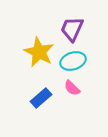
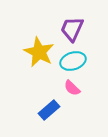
blue rectangle: moved 8 px right, 12 px down
